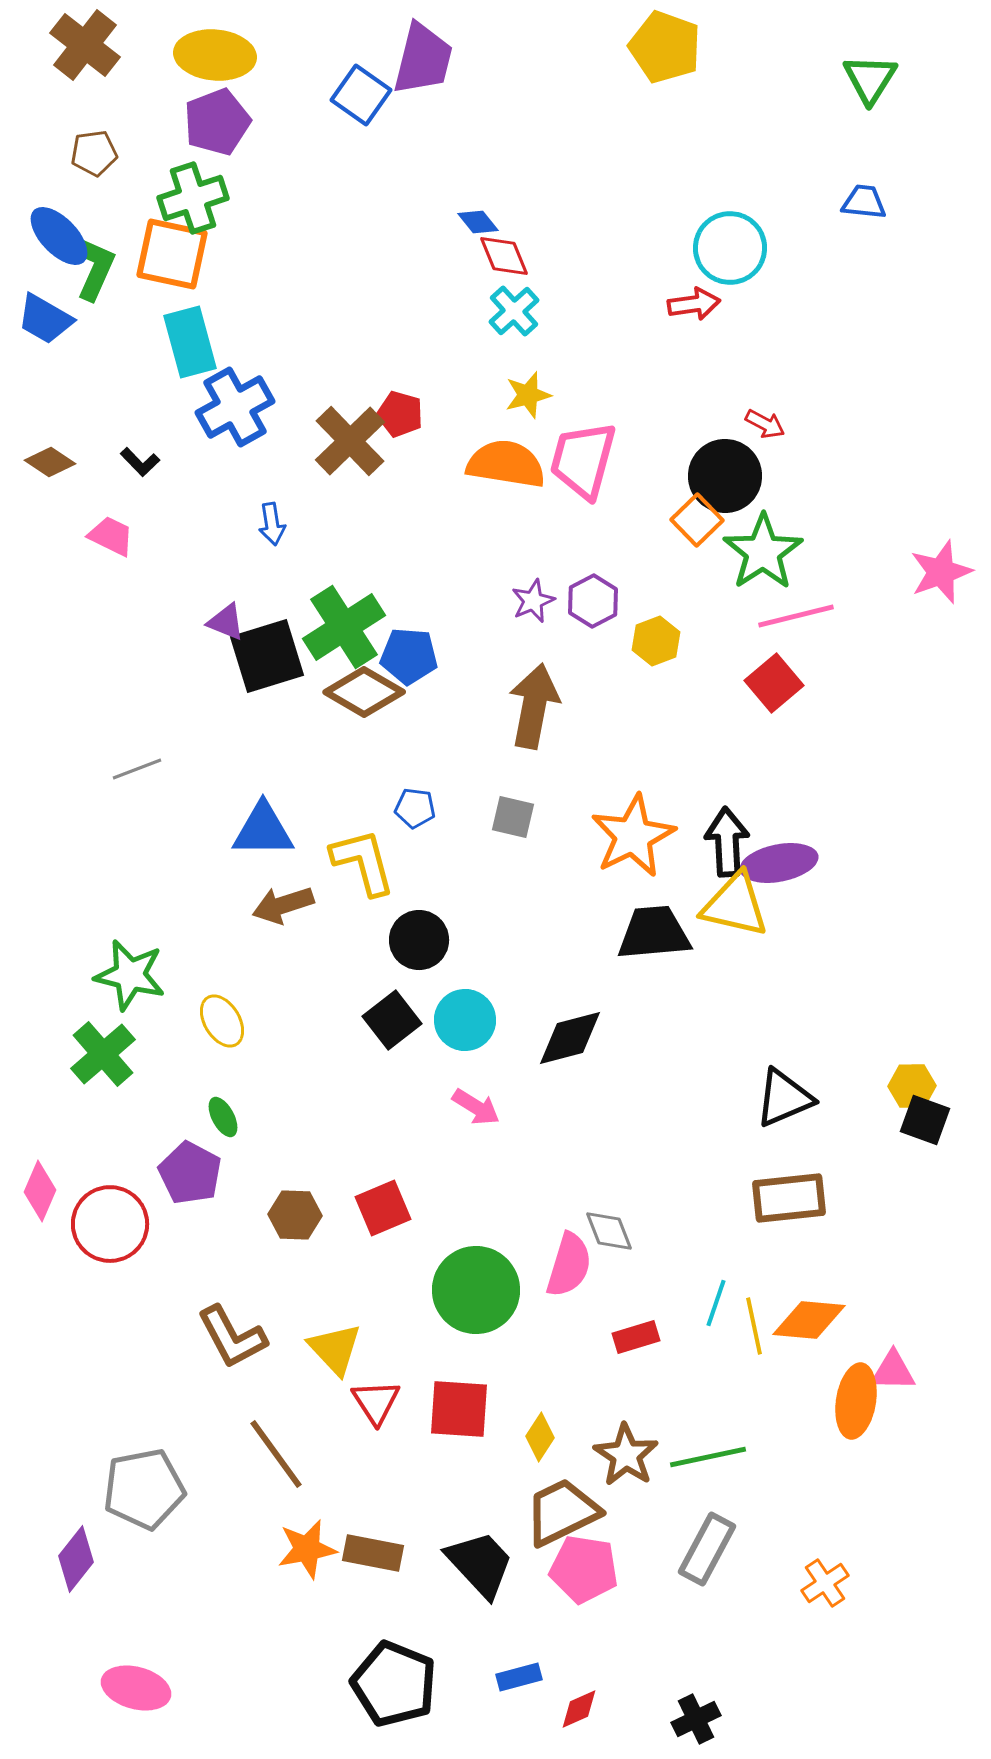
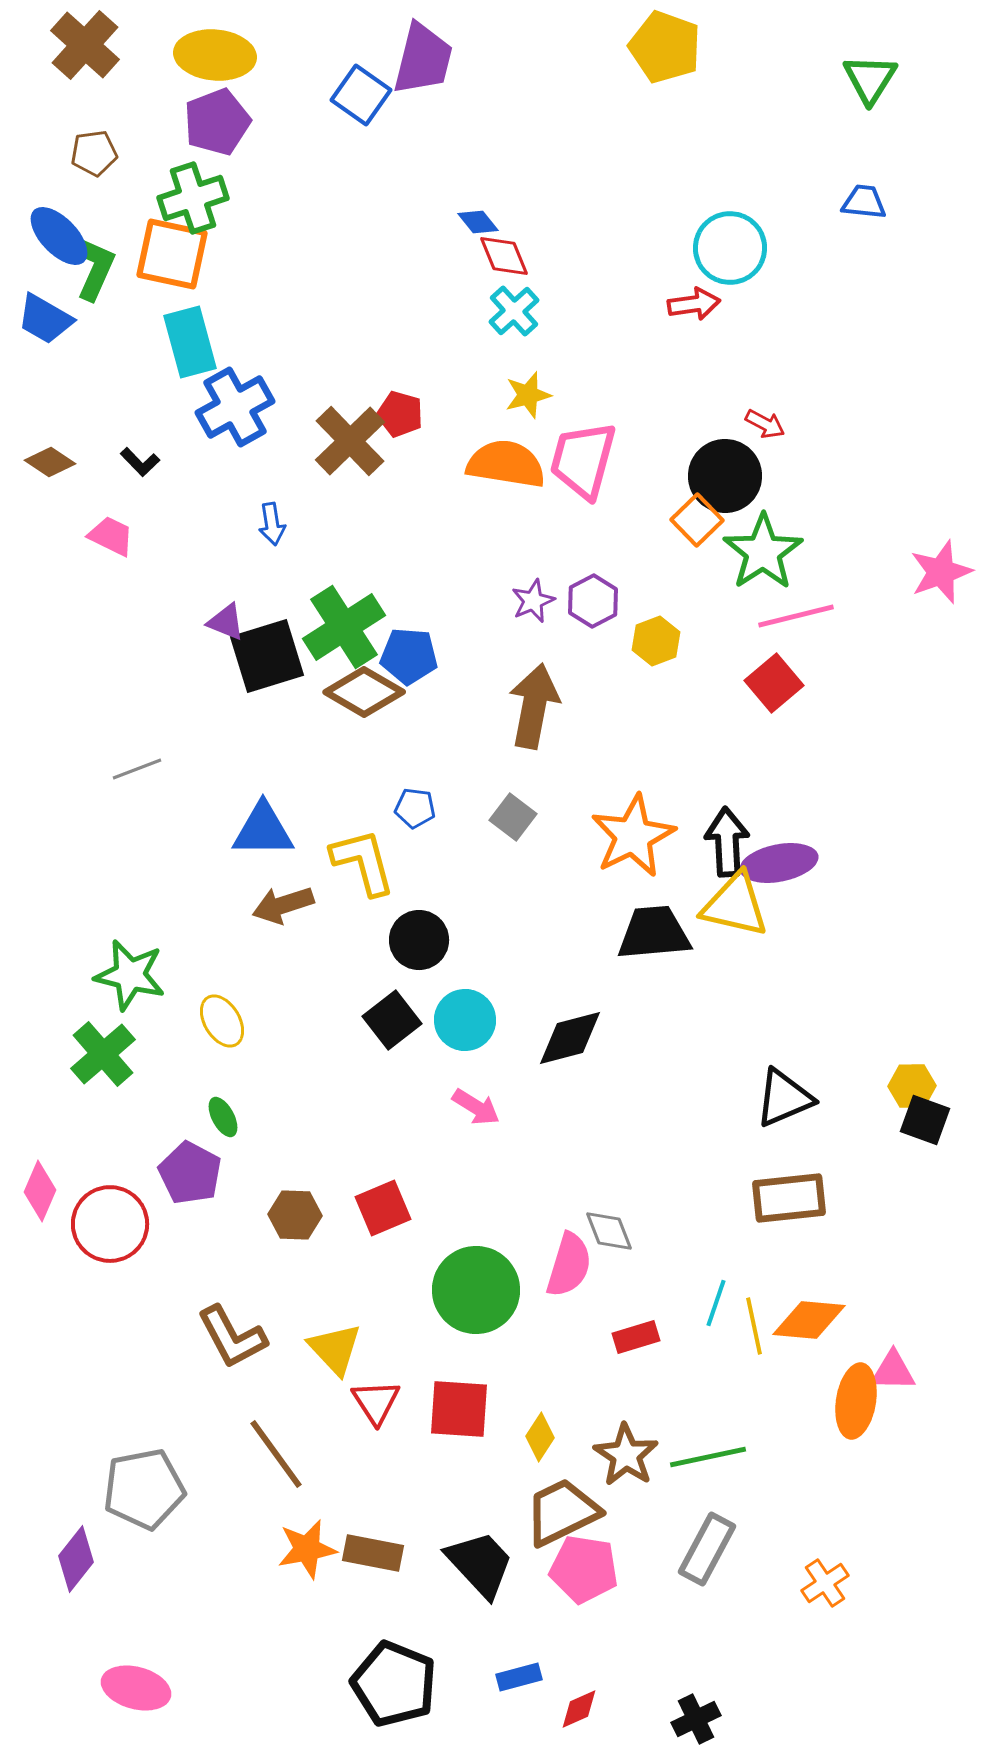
brown cross at (85, 45): rotated 4 degrees clockwise
gray square at (513, 817): rotated 24 degrees clockwise
